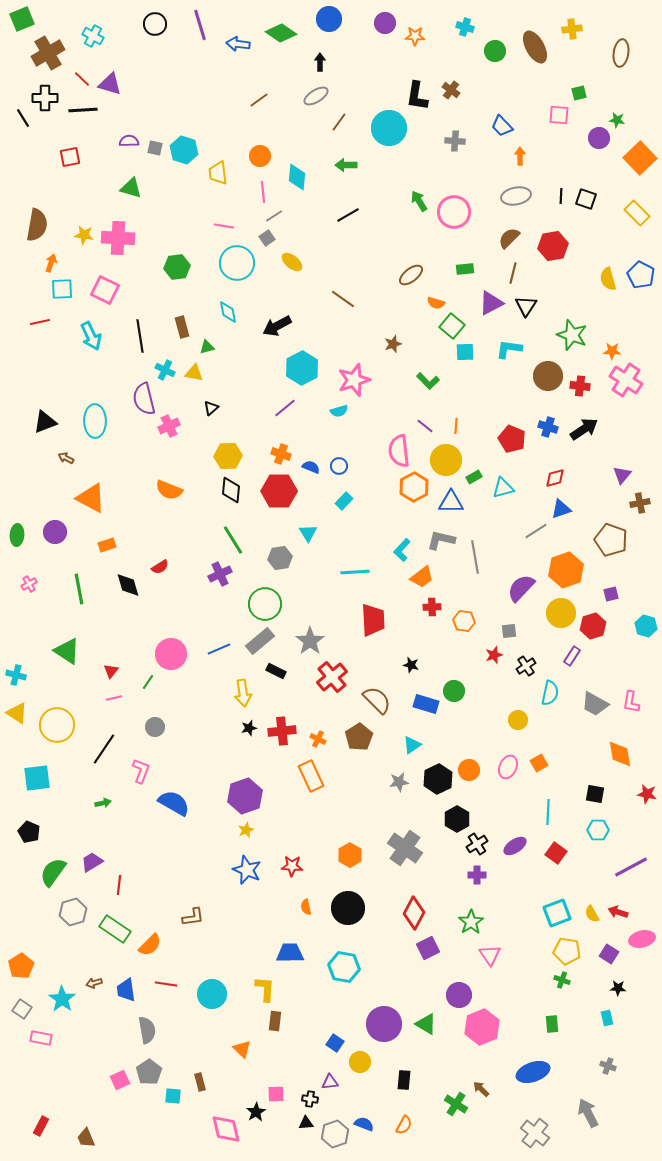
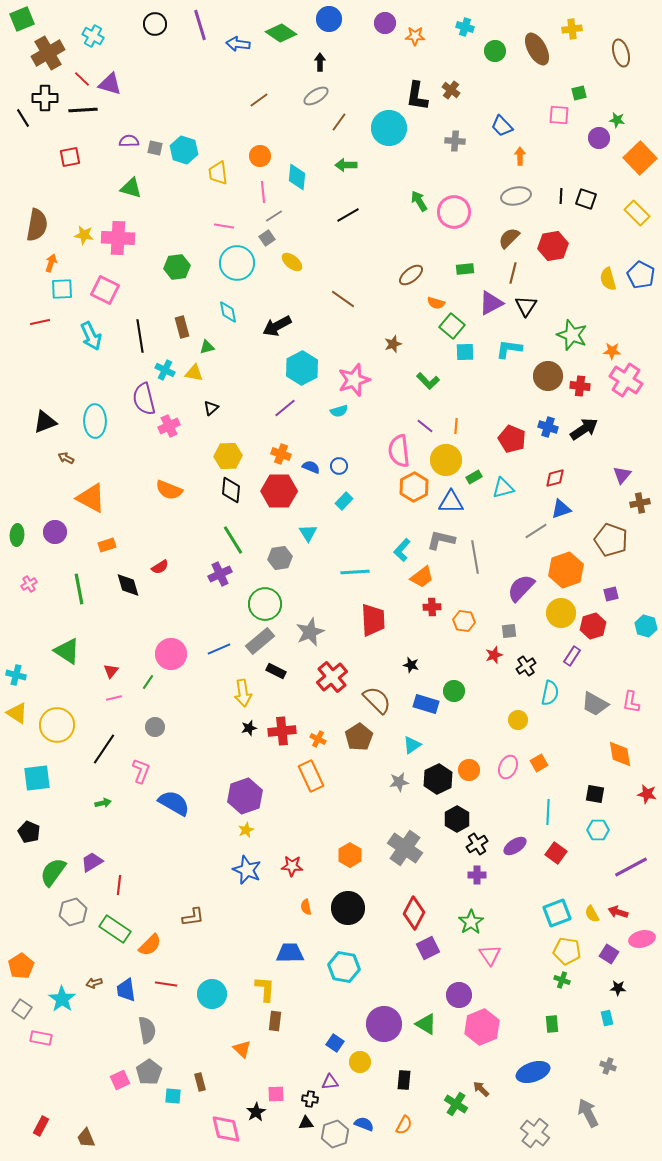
brown ellipse at (535, 47): moved 2 px right, 2 px down
brown ellipse at (621, 53): rotated 24 degrees counterclockwise
gray star at (310, 641): moved 9 px up; rotated 12 degrees clockwise
